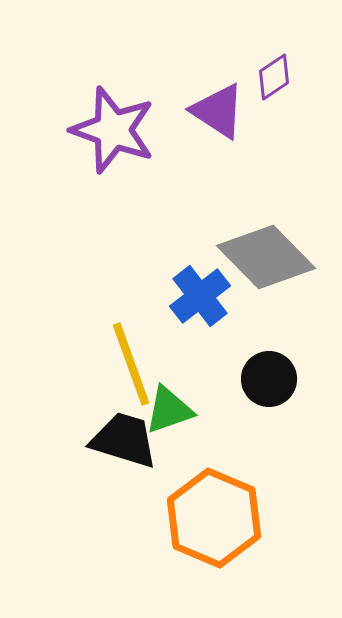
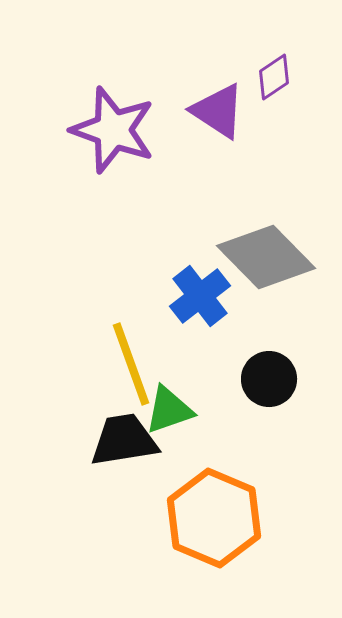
black trapezoid: rotated 26 degrees counterclockwise
